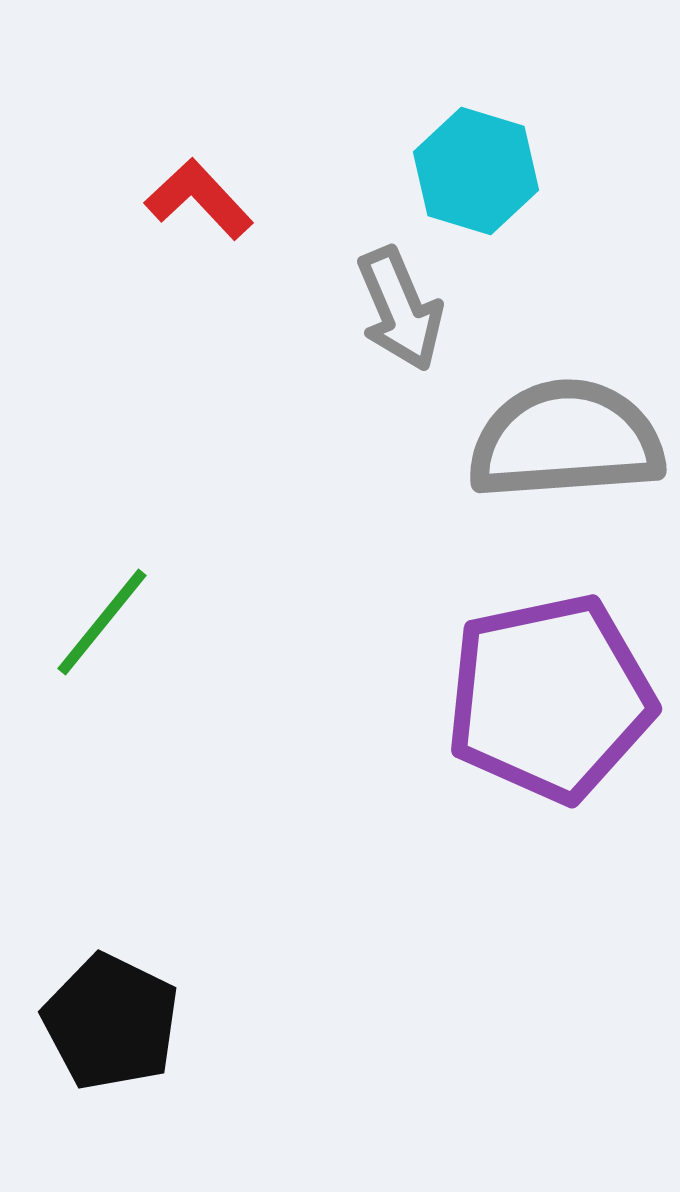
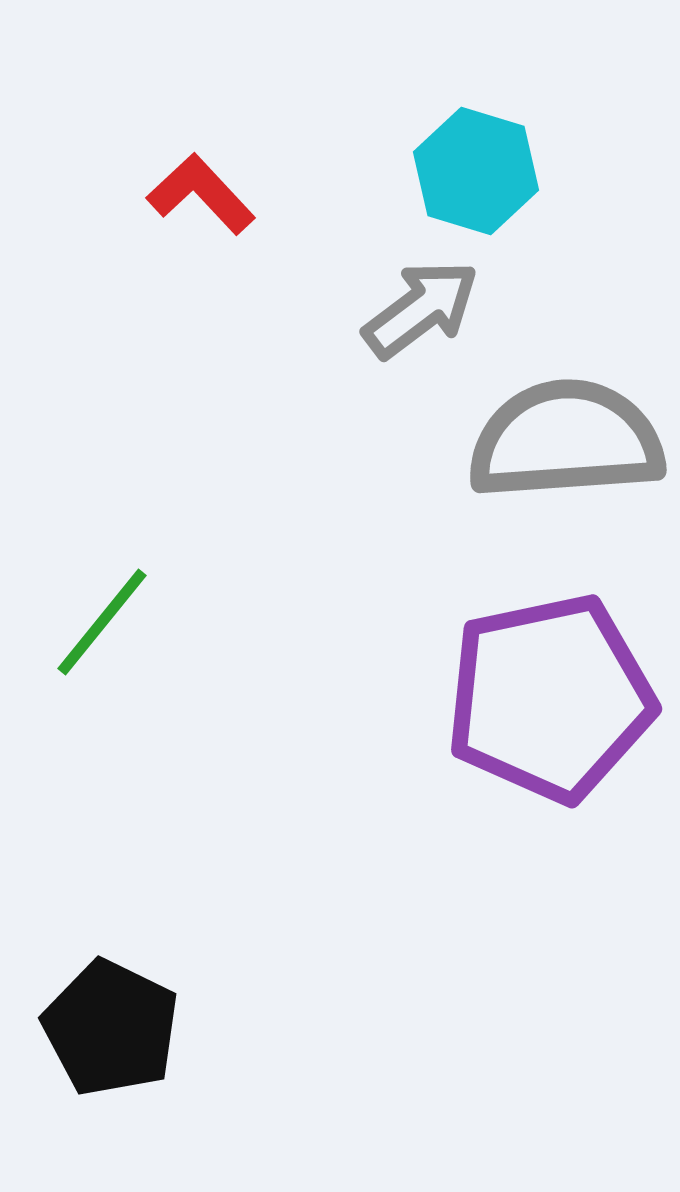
red L-shape: moved 2 px right, 5 px up
gray arrow: moved 21 px right; rotated 104 degrees counterclockwise
black pentagon: moved 6 px down
